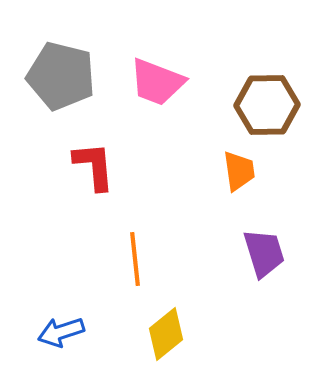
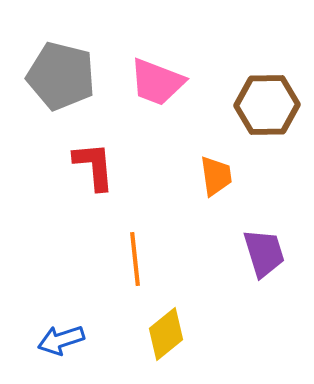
orange trapezoid: moved 23 px left, 5 px down
blue arrow: moved 8 px down
